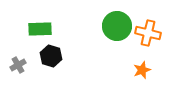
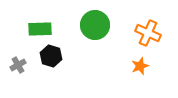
green circle: moved 22 px left, 1 px up
orange cross: rotated 10 degrees clockwise
orange star: moved 2 px left, 4 px up
